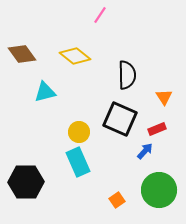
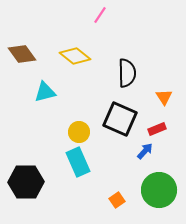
black semicircle: moved 2 px up
